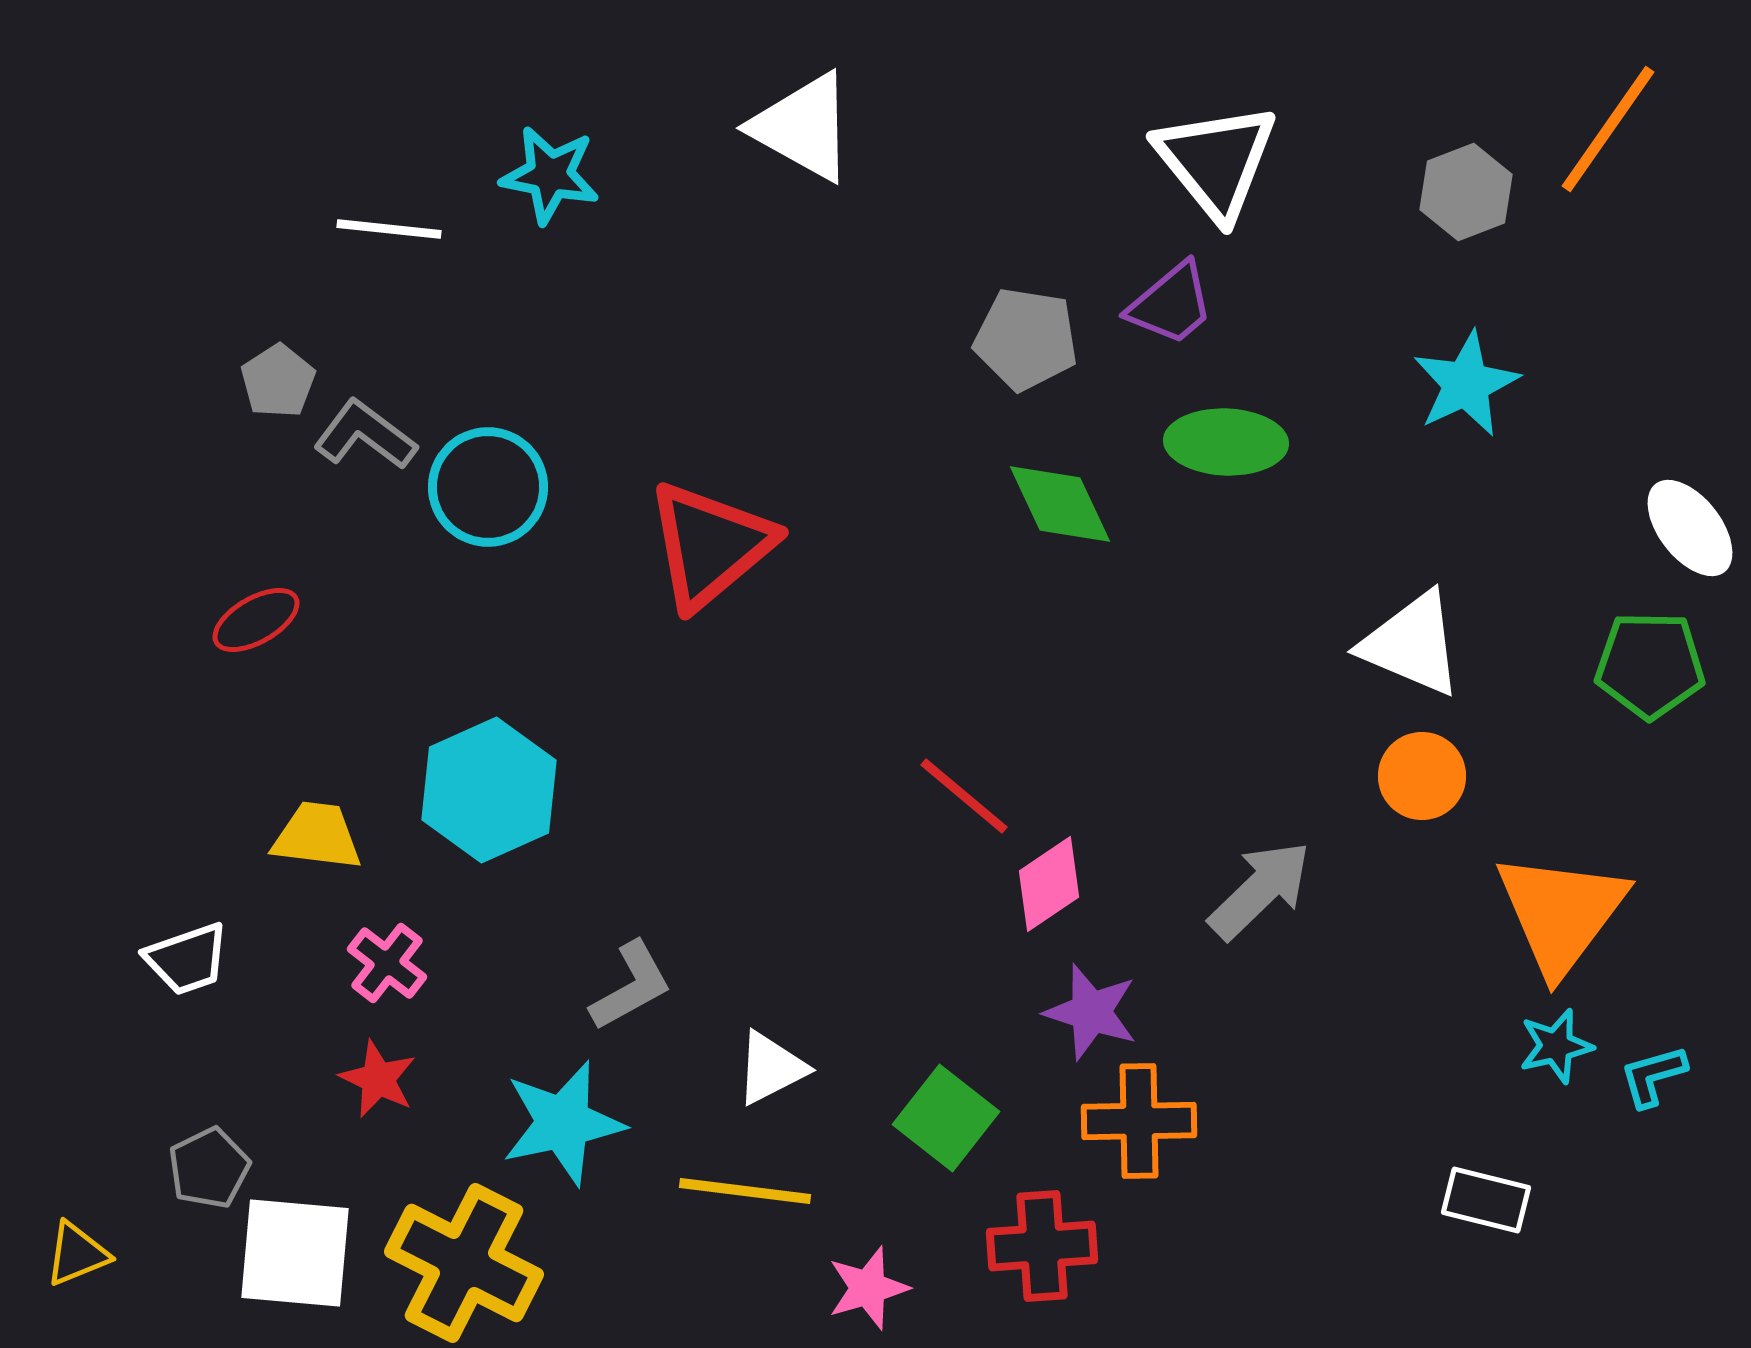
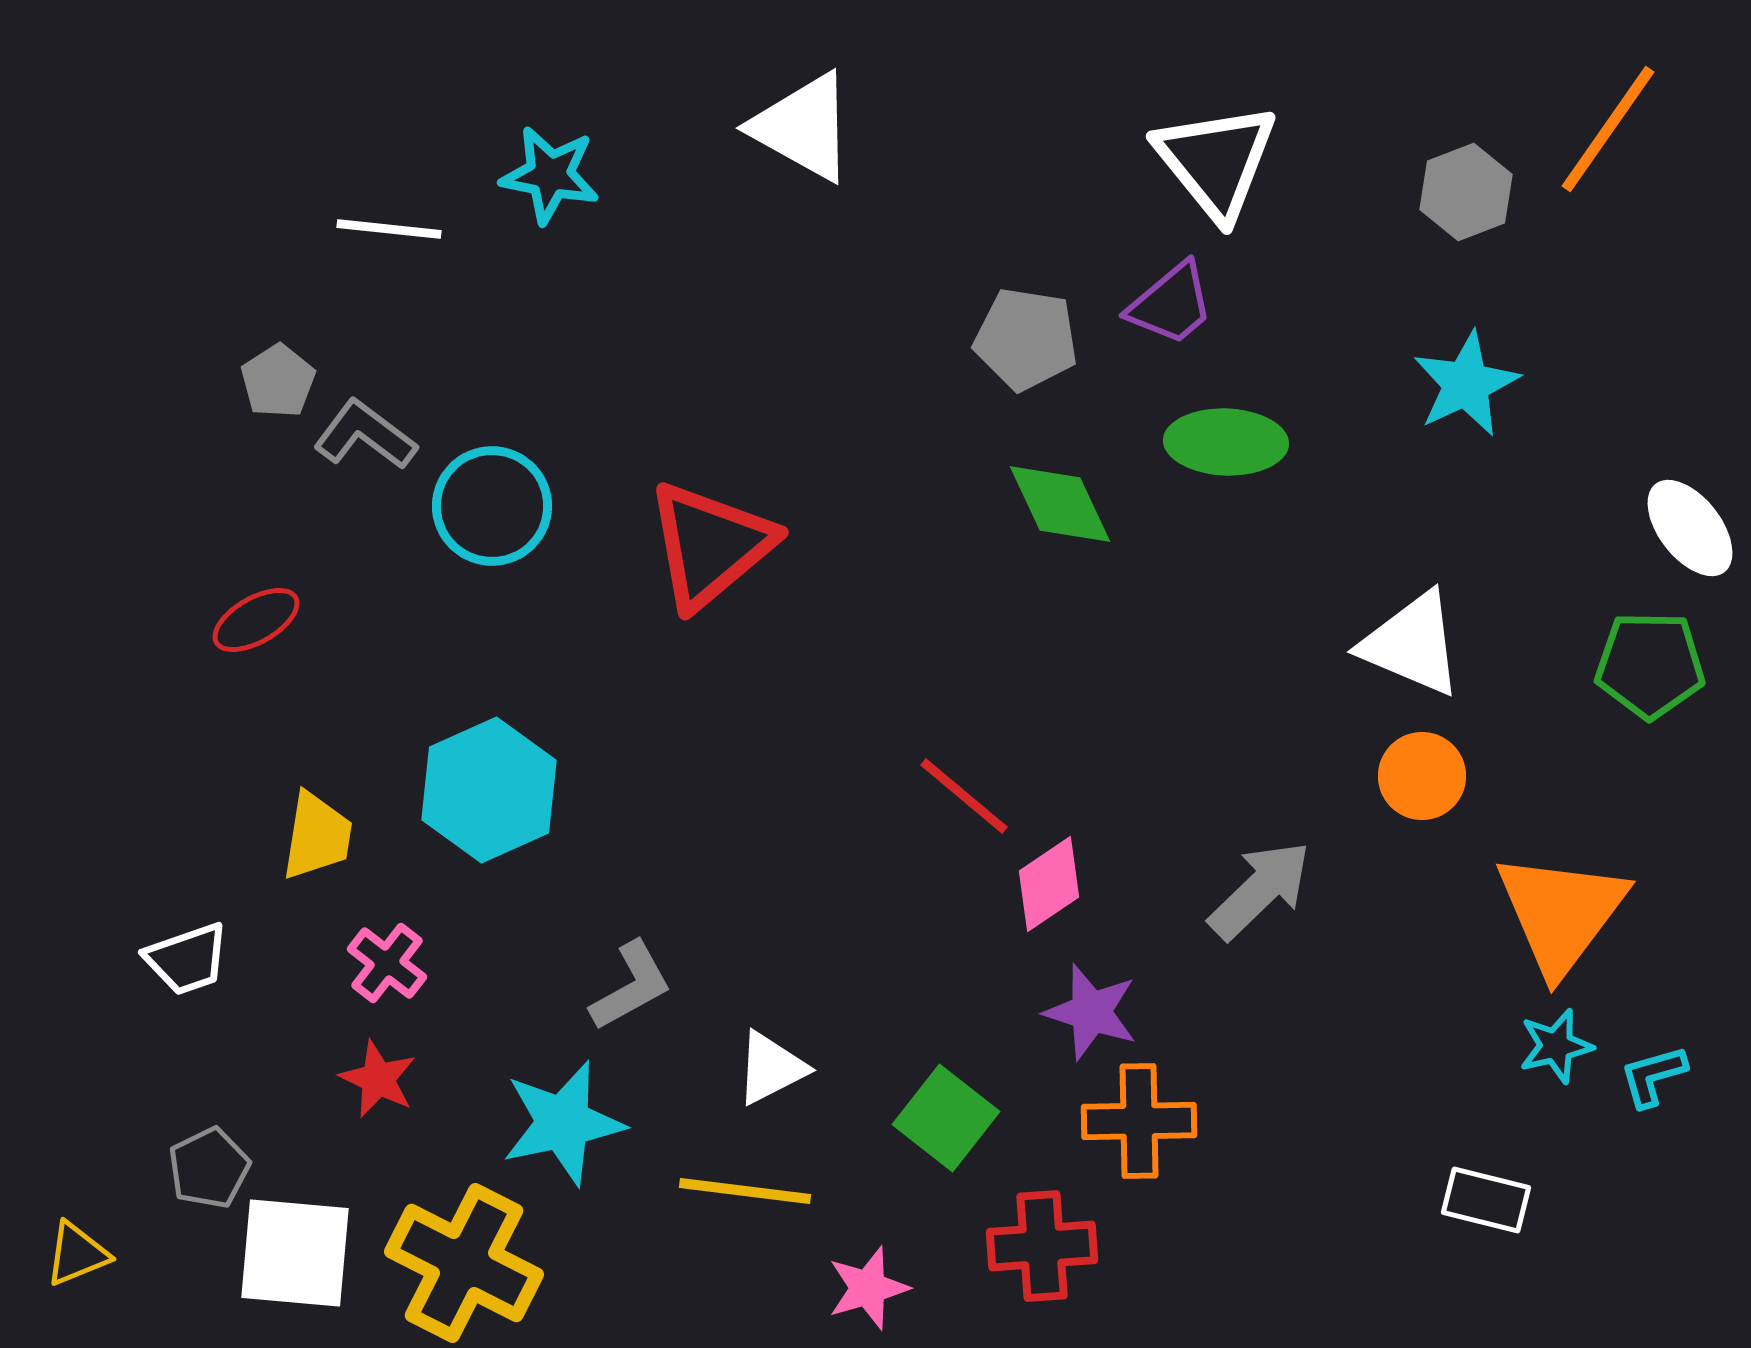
cyan circle at (488, 487): moved 4 px right, 19 px down
yellow trapezoid at (317, 836): rotated 92 degrees clockwise
